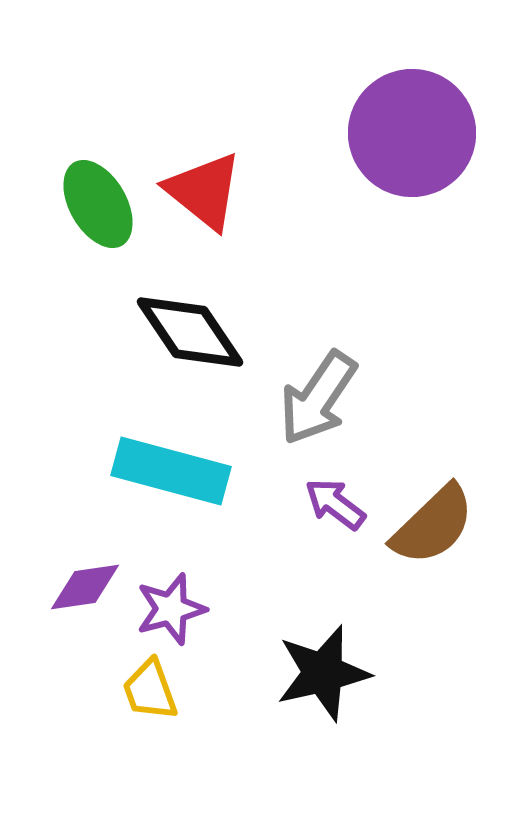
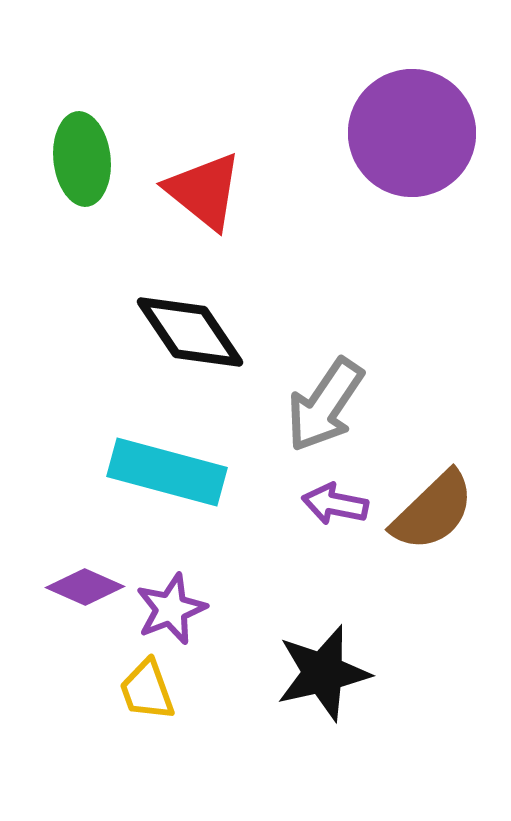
green ellipse: moved 16 px left, 45 px up; rotated 24 degrees clockwise
gray arrow: moved 7 px right, 7 px down
cyan rectangle: moved 4 px left, 1 px down
purple arrow: rotated 26 degrees counterclockwise
brown semicircle: moved 14 px up
purple diamond: rotated 32 degrees clockwise
purple star: rotated 6 degrees counterclockwise
yellow trapezoid: moved 3 px left
